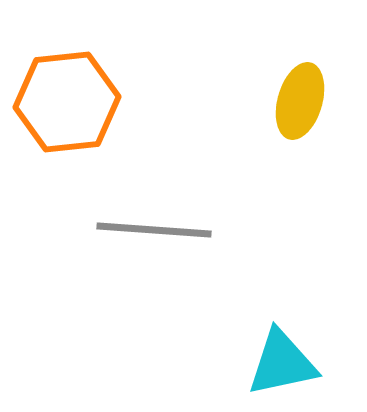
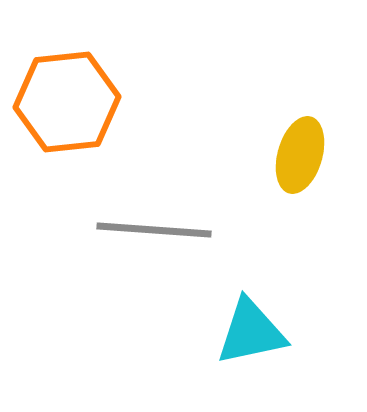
yellow ellipse: moved 54 px down
cyan triangle: moved 31 px left, 31 px up
